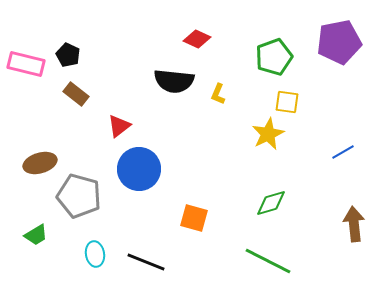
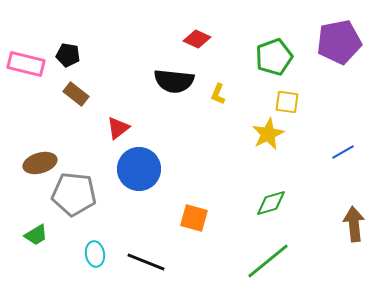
black pentagon: rotated 15 degrees counterclockwise
red triangle: moved 1 px left, 2 px down
gray pentagon: moved 5 px left, 2 px up; rotated 9 degrees counterclockwise
green line: rotated 66 degrees counterclockwise
